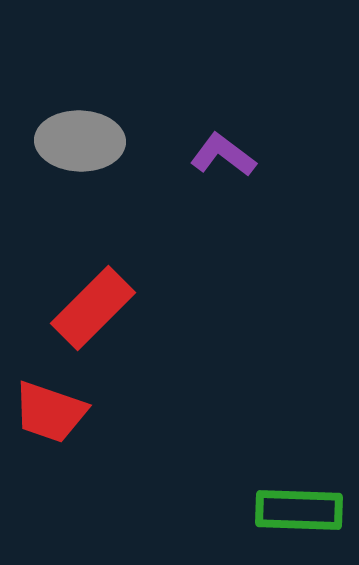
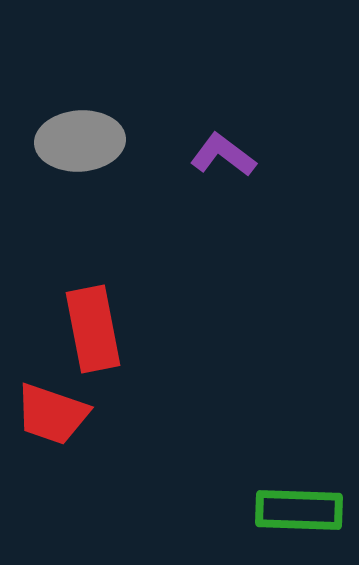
gray ellipse: rotated 6 degrees counterclockwise
red rectangle: moved 21 px down; rotated 56 degrees counterclockwise
red trapezoid: moved 2 px right, 2 px down
